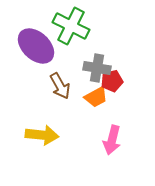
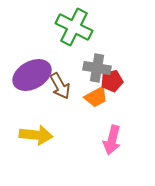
green cross: moved 3 px right, 1 px down
purple ellipse: moved 4 px left, 29 px down; rotated 72 degrees counterclockwise
yellow arrow: moved 6 px left
